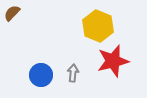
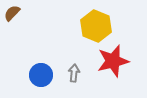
yellow hexagon: moved 2 px left
gray arrow: moved 1 px right
